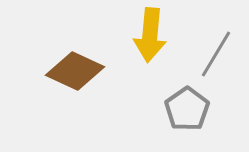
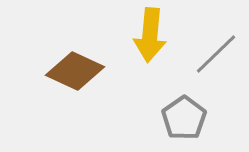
gray line: rotated 15 degrees clockwise
gray pentagon: moved 3 px left, 9 px down
